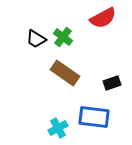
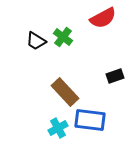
black trapezoid: moved 2 px down
brown rectangle: moved 19 px down; rotated 12 degrees clockwise
black rectangle: moved 3 px right, 7 px up
blue rectangle: moved 4 px left, 3 px down
